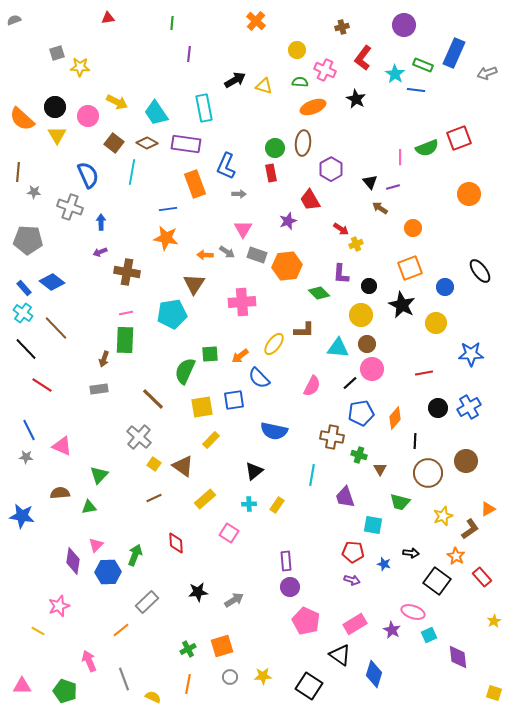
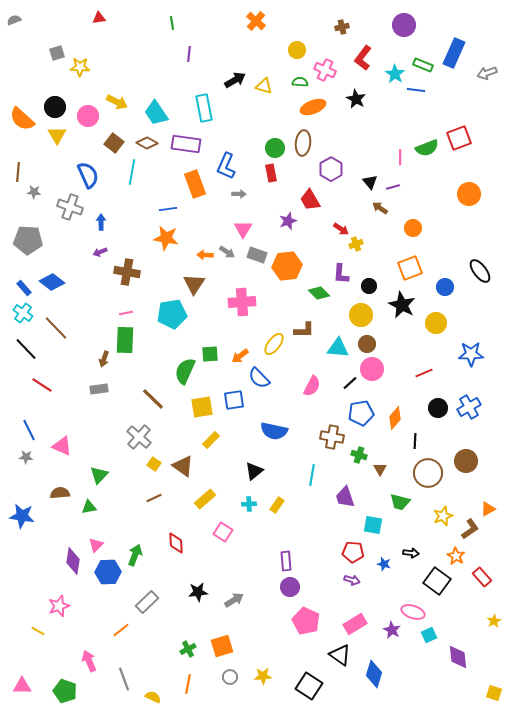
red triangle at (108, 18): moved 9 px left
green line at (172, 23): rotated 16 degrees counterclockwise
red line at (424, 373): rotated 12 degrees counterclockwise
pink square at (229, 533): moved 6 px left, 1 px up
